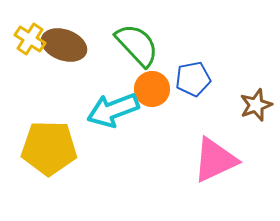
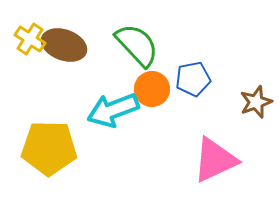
brown star: moved 3 px up
